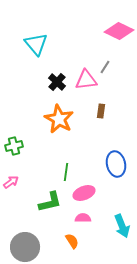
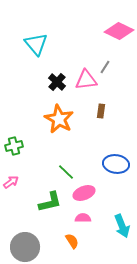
blue ellipse: rotated 70 degrees counterclockwise
green line: rotated 54 degrees counterclockwise
